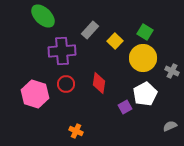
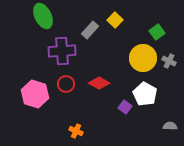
green ellipse: rotated 20 degrees clockwise
green square: moved 12 px right; rotated 21 degrees clockwise
yellow square: moved 21 px up
gray cross: moved 3 px left, 10 px up
red diamond: rotated 70 degrees counterclockwise
white pentagon: rotated 15 degrees counterclockwise
purple square: rotated 24 degrees counterclockwise
gray semicircle: rotated 24 degrees clockwise
